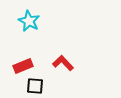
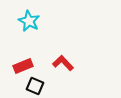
black square: rotated 18 degrees clockwise
